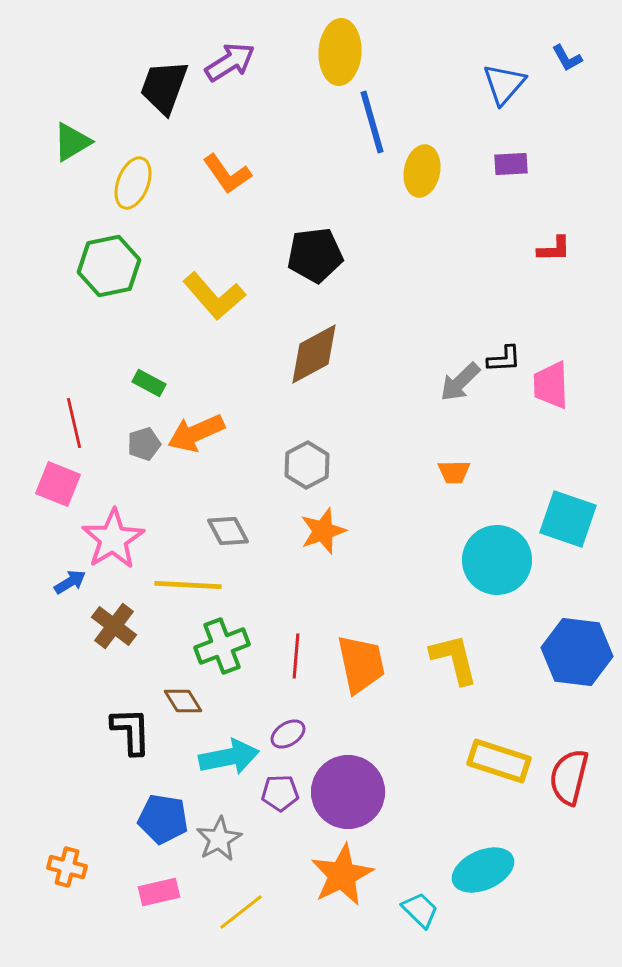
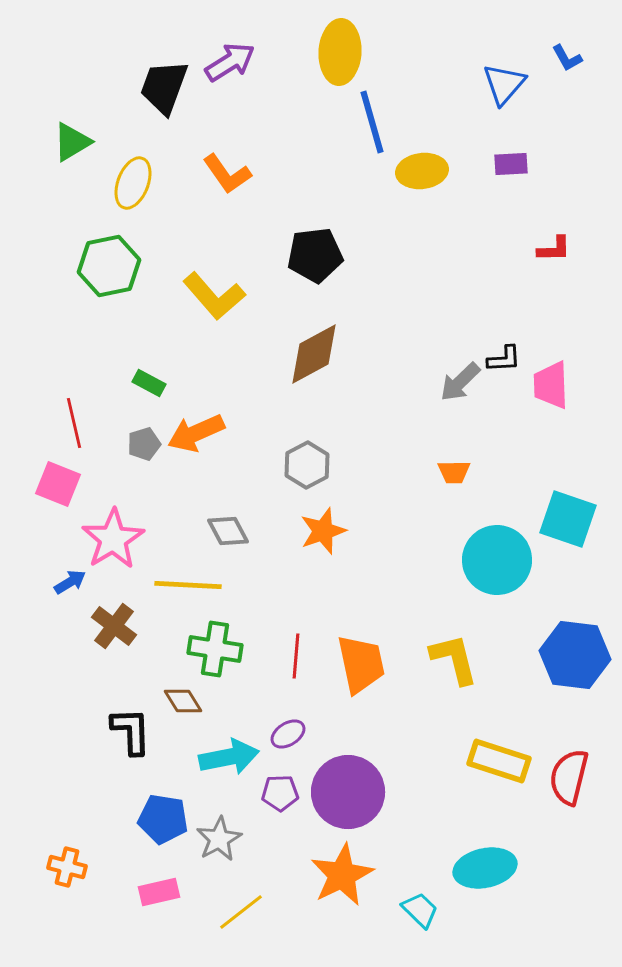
yellow ellipse at (422, 171): rotated 72 degrees clockwise
green cross at (222, 646): moved 7 px left, 3 px down; rotated 30 degrees clockwise
blue hexagon at (577, 652): moved 2 px left, 3 px down
cyan ellipse at (483, 870): moved 2 px right, 2 px up; rotated 12 degrees clockwise
